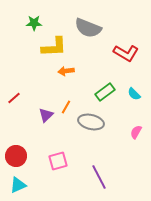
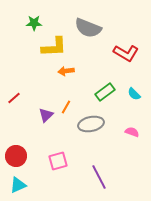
gray ellipse: moved 2 px down; rotated 25 degrees counterclockwise
pink semicircle: moved 4 px left; rotated 80 degrees clockwise
